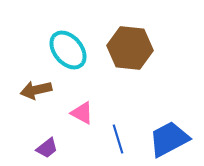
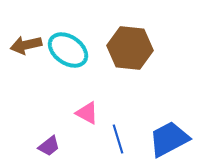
cyan ellipse: rotated 15 degrees counterclockwise
brown arrow: moved 10 px left, 45 px up
pink triangle: moved 5 px right
purple trapezoid: moved 2 px right, 2 px up
